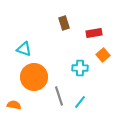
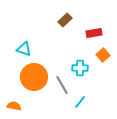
brown rectangle: moved 1 px right, 3 px up; rotated 64 degrees clockwise
gray line: moved 3 px right, 11 px up; rotated 12 degrees counterclockwise
orange semicircle: moved 1 px down
